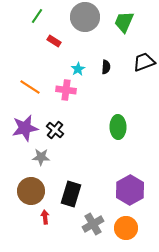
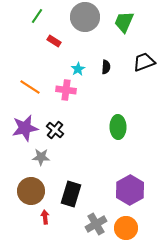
gray cross: moved 3 px right
